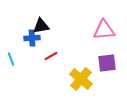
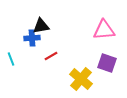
purple square: rotated 24 degrees clockwise
